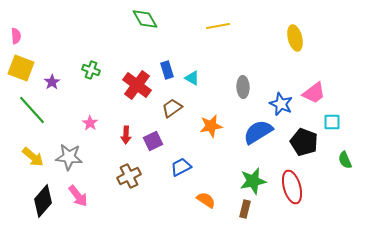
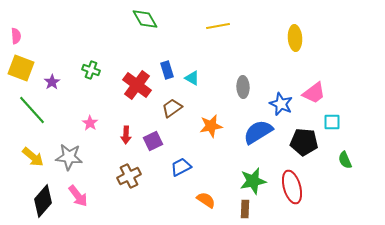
yellow ellipse: rotated 10 degrees clockwise
black pentagon: rotated 16 degrees counterclockwise
brown rectangle: rotated 12 degrees counterclockwise
